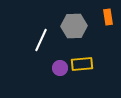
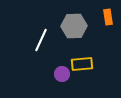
purple circle: moved 2 px right, 6 px down
